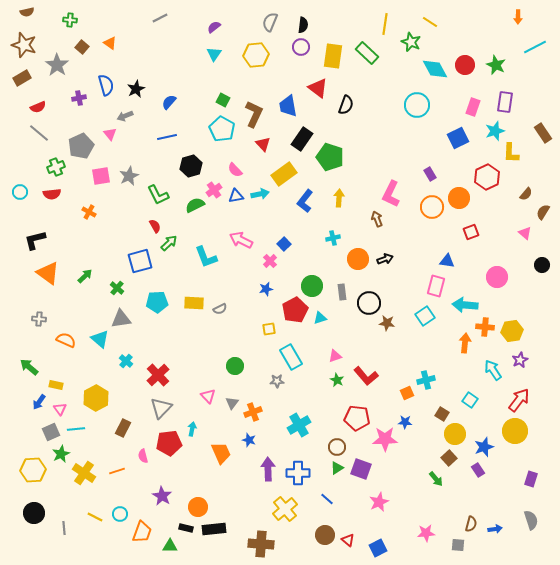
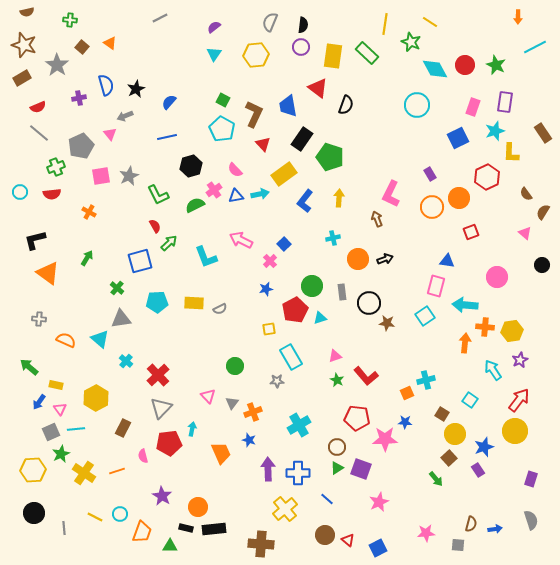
brown semicircle at (526, 194): rotated 104 degrees clockwise
green arrow at (85, 276): moved 2 px right, 18 px up; rotated 14 degrees counterclockwise
